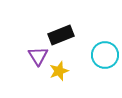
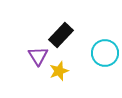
black rectangle: rotated 25 degrees counterclockwise
cyan circle: moved 2 px up
